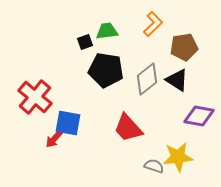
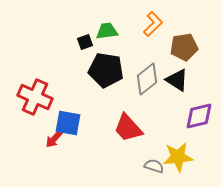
red cross: rotated 16 degrees counterclockwise
purple diamond: rotated 24 degrees counterclockwise
